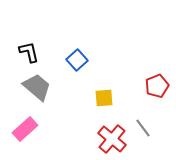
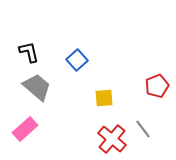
gray line: moved 1 px down
